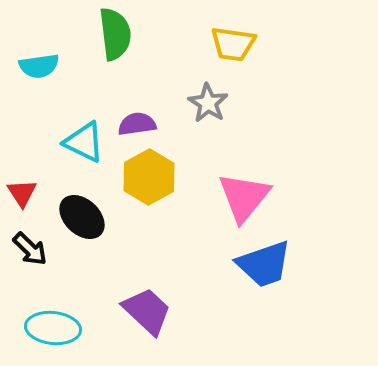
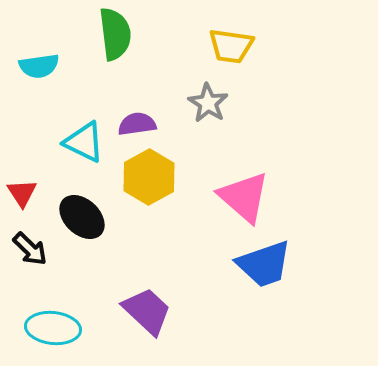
yellow trapezoid: moved 2 px left, 2 px down
pink triangle: rotated 28 degrees counterclockwise
